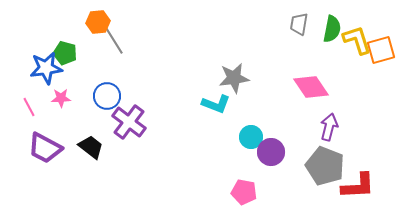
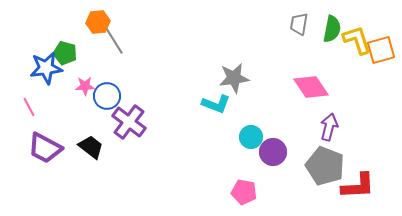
pink star: moved 24 px right, 12 px up
purple circle: moved 2 px right
